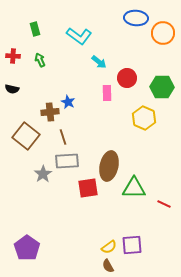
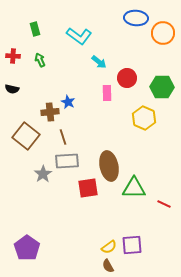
brown ellipse: rotated 24 degrees counterclockwise
